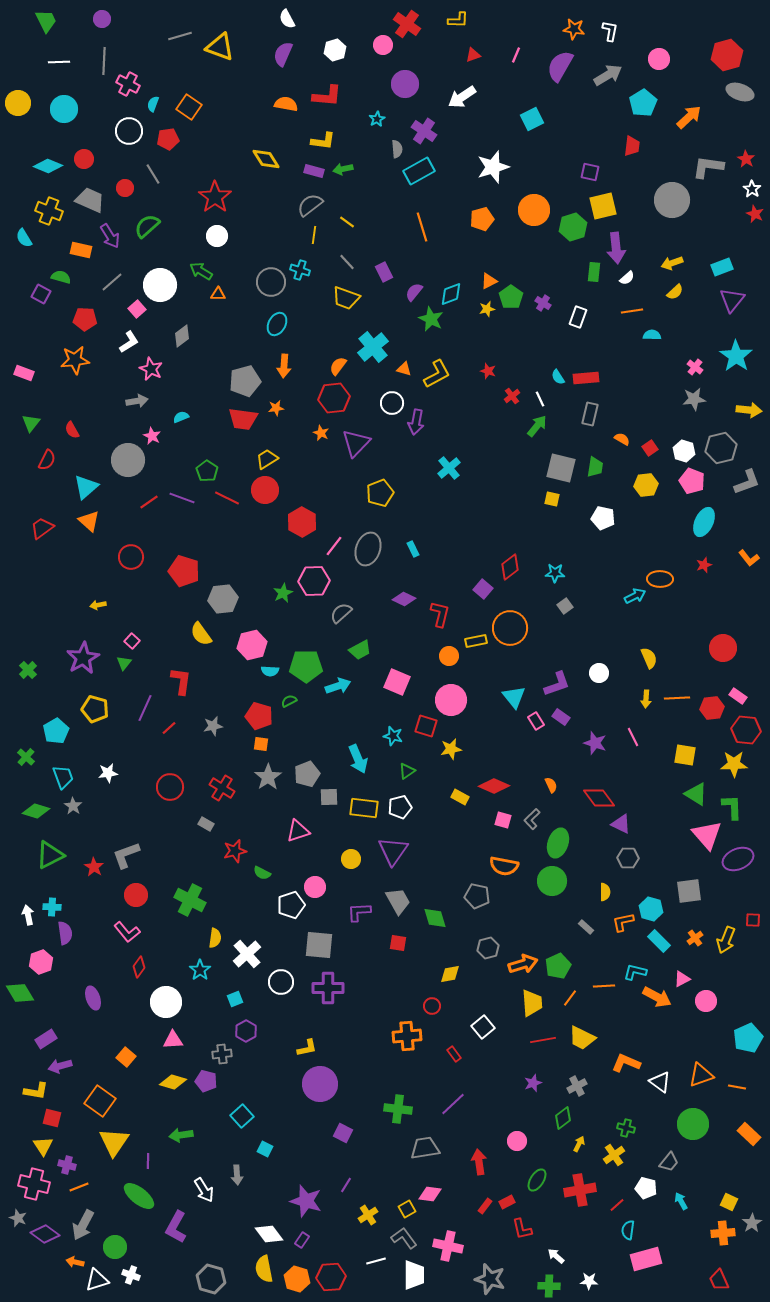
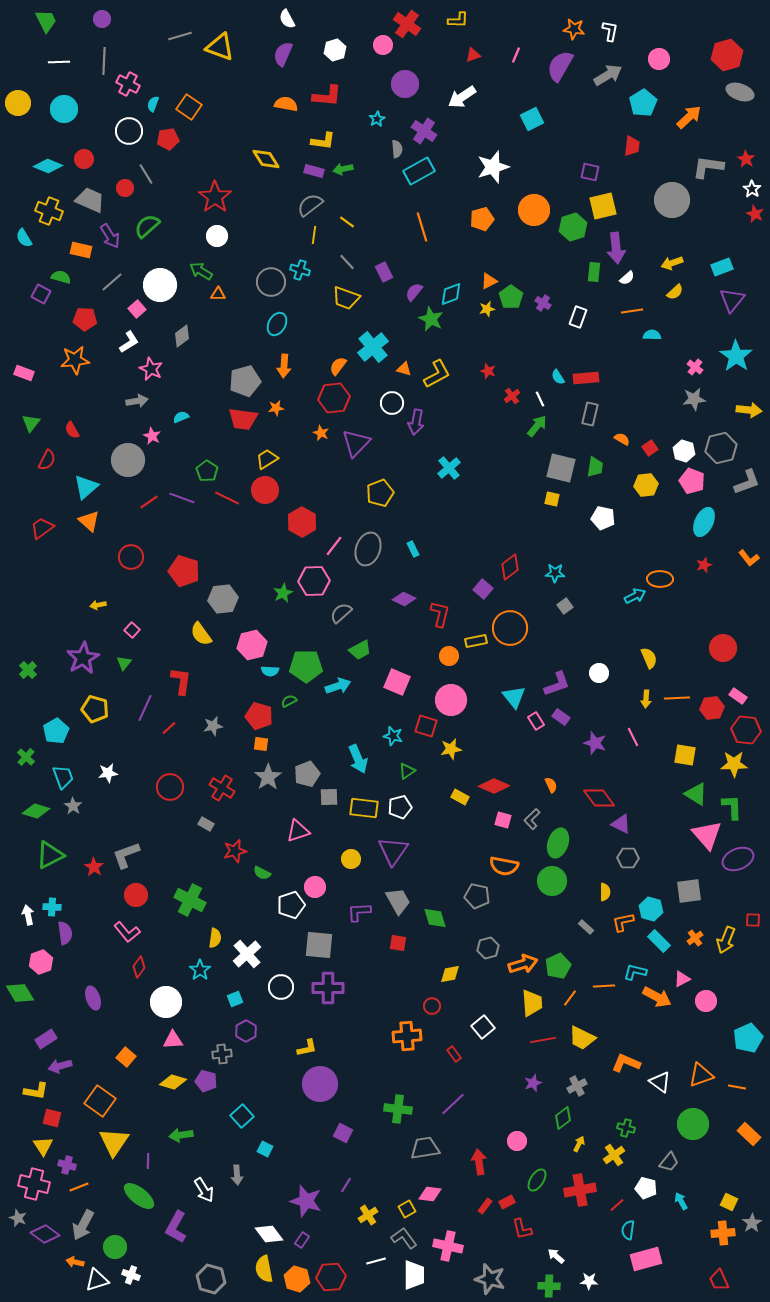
gray line at (153, 174): moved 7 px left
pink square at (132, 641): moved 11 px up
white circle at (281, 982): moved 5 px down
